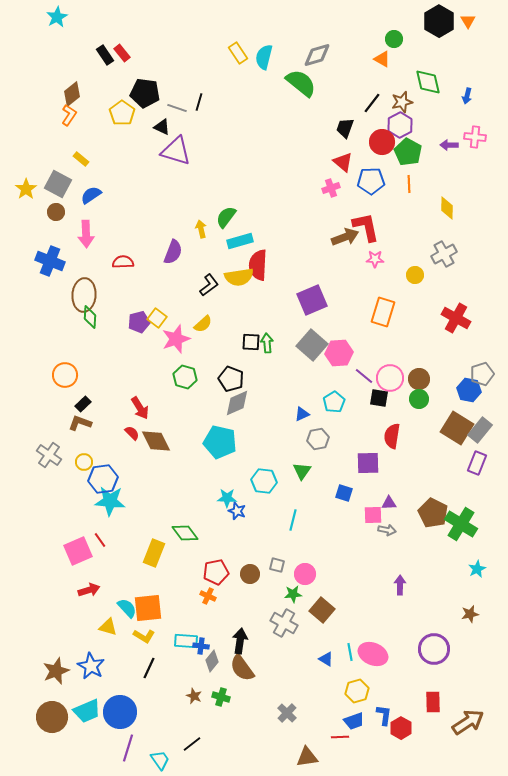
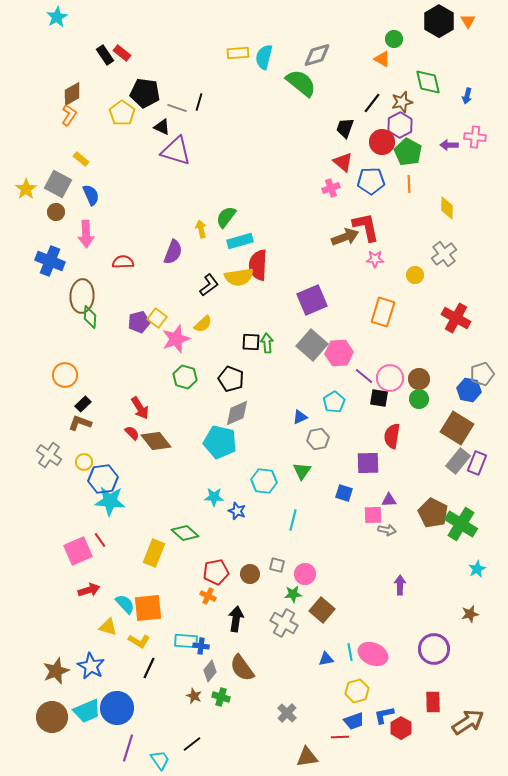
red rectangle at (122, 53): rotated 12 degrees counterclockwise
yellow rectangle at (238, 53): rotated 60 degrees counterclockwise
brown diamond at (72, 94): rotated 10 degrees clockwise
blue semicircle at (91, 195): rotated 100 degrees clockwise
gray cross at (444, 254): rotated 10 degrees counterclockwise
brown ellipse at (84, 295): moved 2 px left, 1 px down
gray diamond at (237, 403): moved 10 px down
blue triangle at (302, 414): moved 2 px left, 3 px down
gray rectangle at (480, 430): moved 22 px left, 31 px down
brown diamond at (156, 441): rotated 12 degrees counterclockwise
cyan star at (227, 498): moved 13 px left, 1 px up
purple triangle at (389, 503): moved 3 px up
green diamond at (185, 533): rotated 12 degrees counterclockwise
cyan semicircle at (127, 608): moved 2 px left, 4 px up
yellow L-shape at (144, 636): moved 5 px left, 5 px down
black arrow at (240, 641): moved 4 px left, 22 px up
blue triangle at (326, 659): rotated 42 degrees counterclockwise
gray diamond at (212, 661): moved 2 px left, 10 px down
blue circle at (120, 712): moved 3 px left, 4 px up
blue L-shape at (384, 715): rotated 110 degrees counterclockwise
